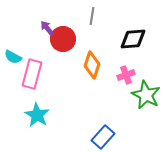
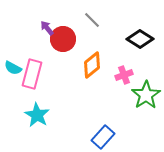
gray line: moved 4 px down; rotated 54 degrees counterclockwise
black diamond: moved 7 px right; rotated 36 degrees clockwise
cyan semicircle: moved 11 px down
orange diamond: rotated 32 degrees clockwise
pink cross: moved 2 px left
green star: rotated 12 degrees clockwise
